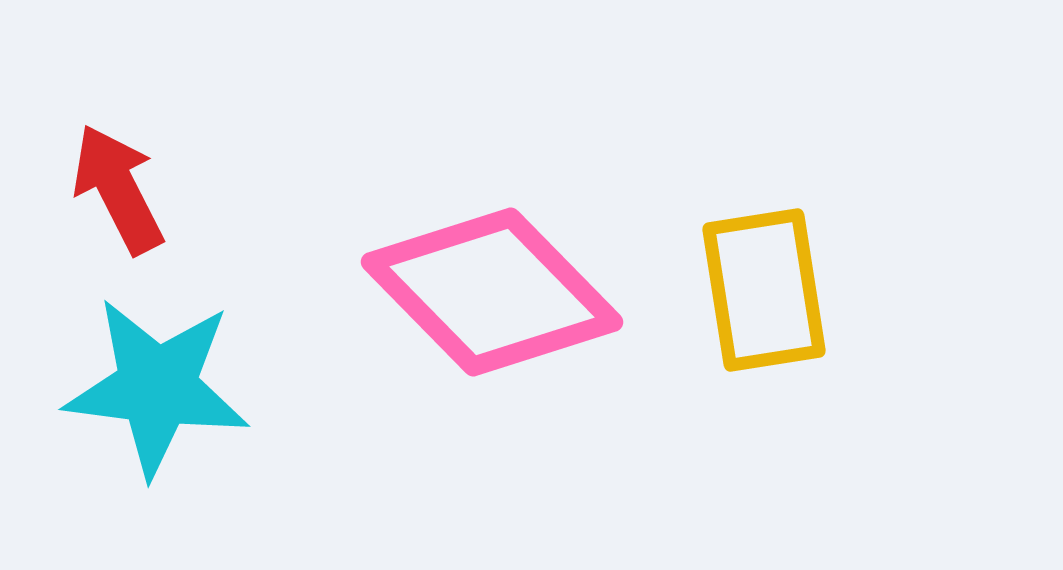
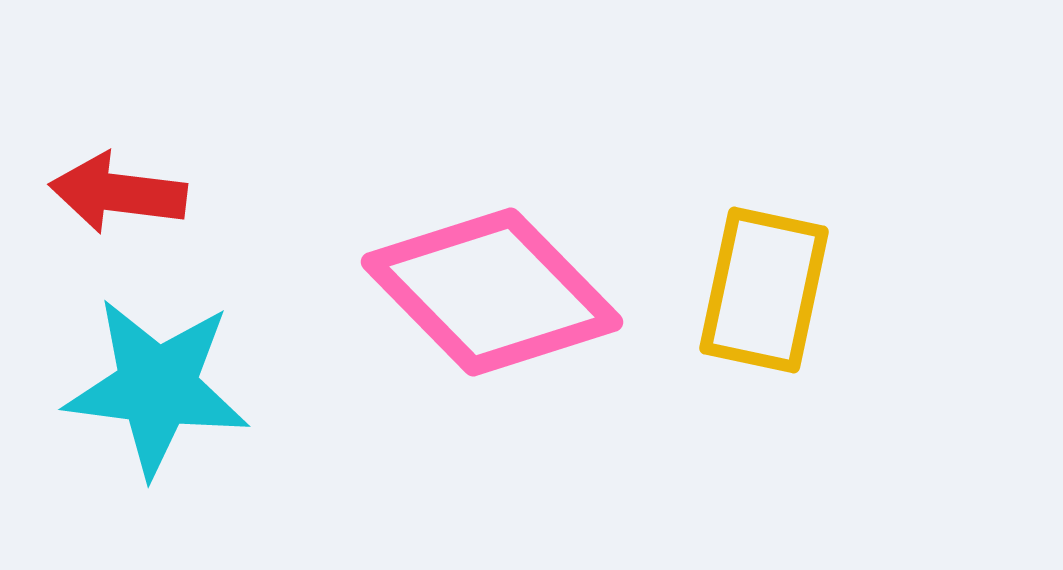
red arrow: moved 4 px down; rotated 56 degrees counterclockwise
yellow rectangle: rotated 21 degrees clockwise
